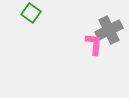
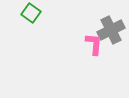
gray cross: moved 2 px right
